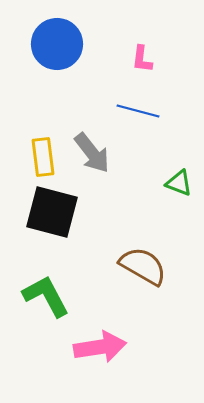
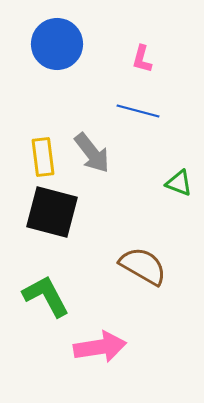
pink L-shape: rotated 8 degrees clockwise
